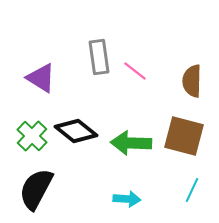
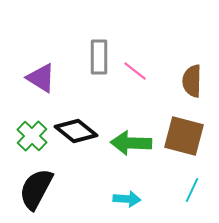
gray rectangle: rotated 8 degrees clockwise
